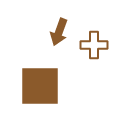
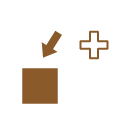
brown arrow: moved 8 px left, 13 px down; rotated 12 degrees clockwise
